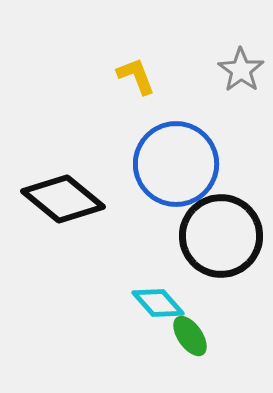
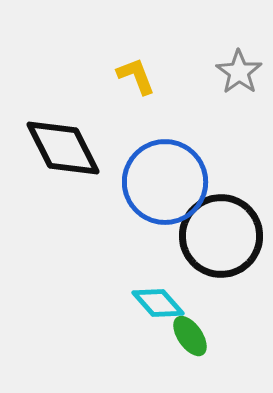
gray star: moved 2 px left, 2 px down
blue circle: moved 11 px left, 18 px down
black diamond: moved 51 px up; rotated 24 degrees clockwise
